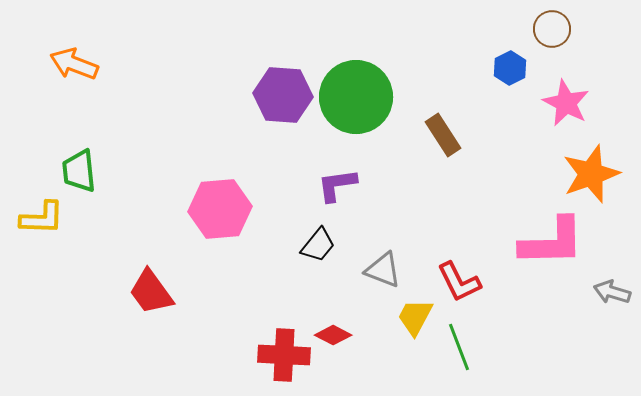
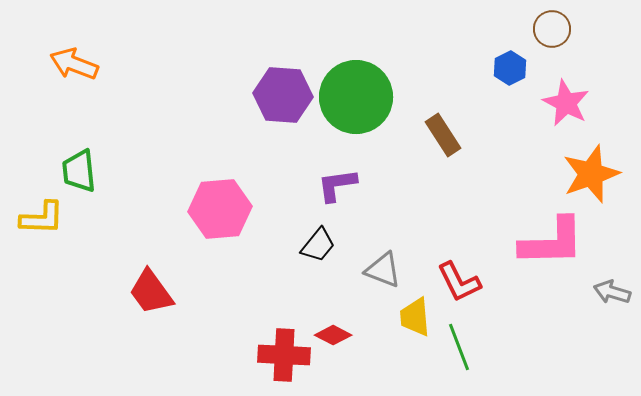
yellow trapezoid: rotated 33 degrees counterclockwise
